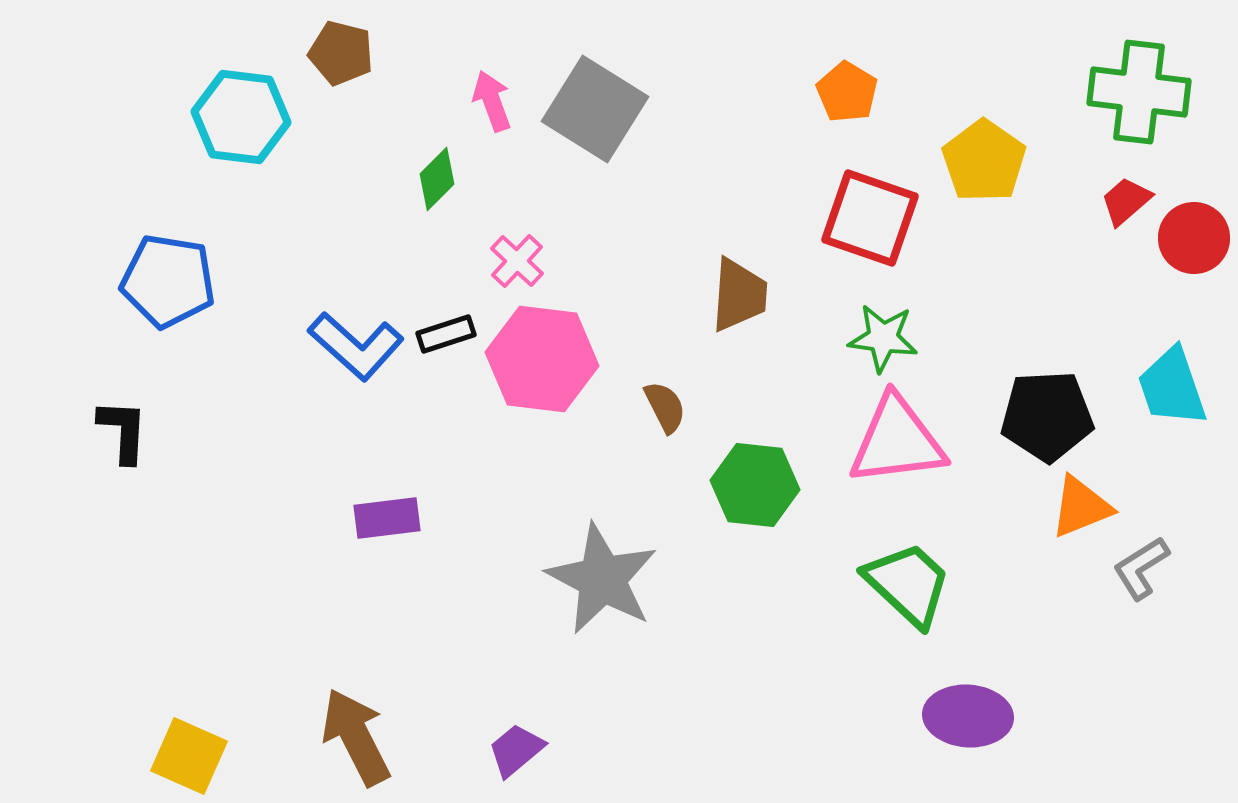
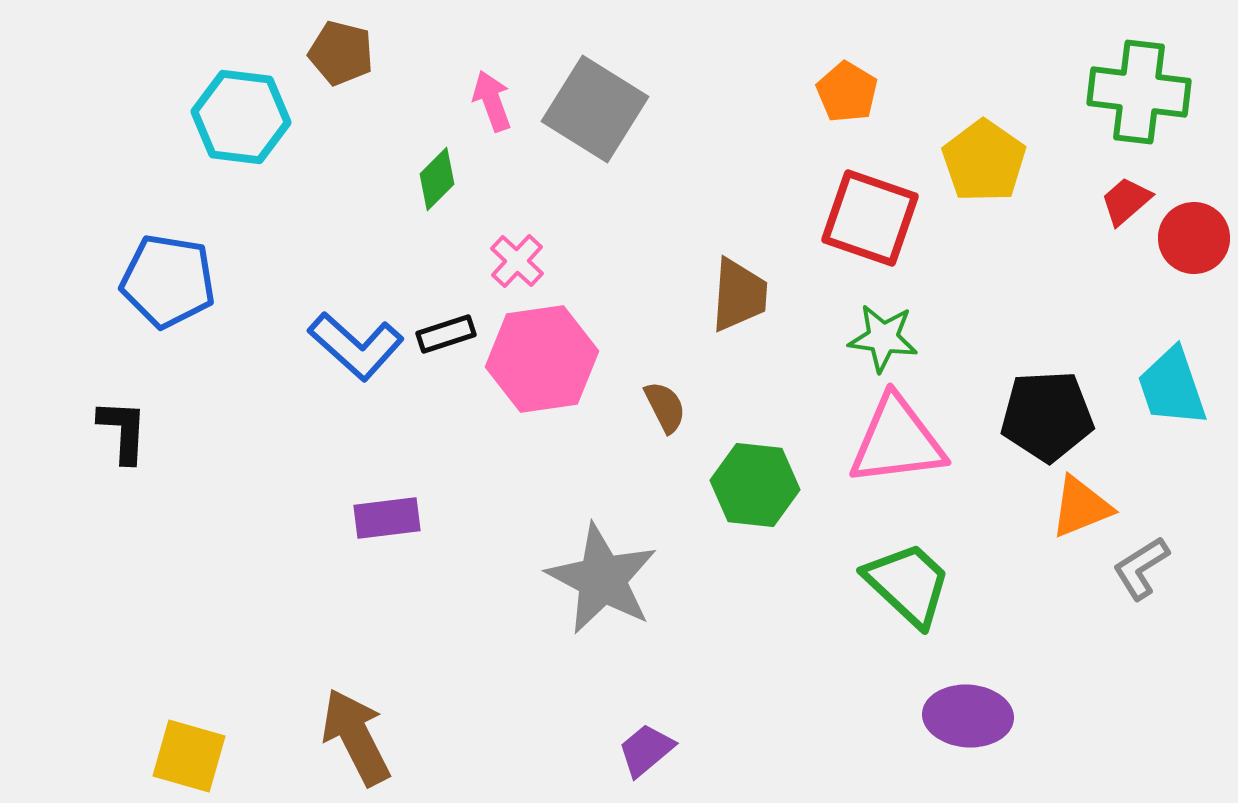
pink hexagon: rotated 15 degrees counterclockwise
purple trapezoid: moved 130 px right
yellow square: rotated 8 degrees counterclockwise
